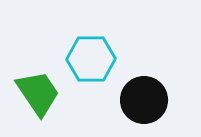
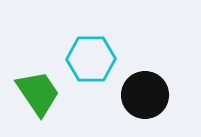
black circle: moved 1 px right, 5 px up
